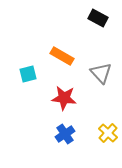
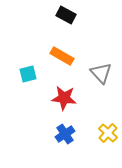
black rectangle: moved 32 px left, 3 px up
